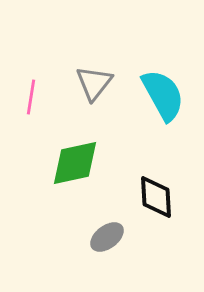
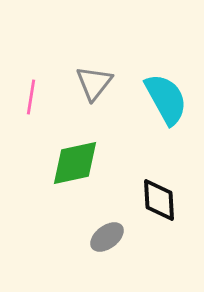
cyan semicircle: moved 3 px right, 4 px down
black diamond: moved 3 px right, 3 px down
